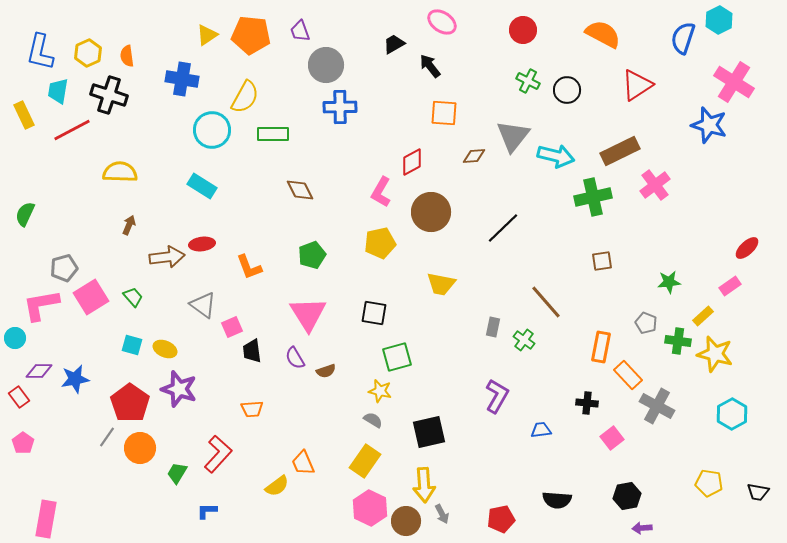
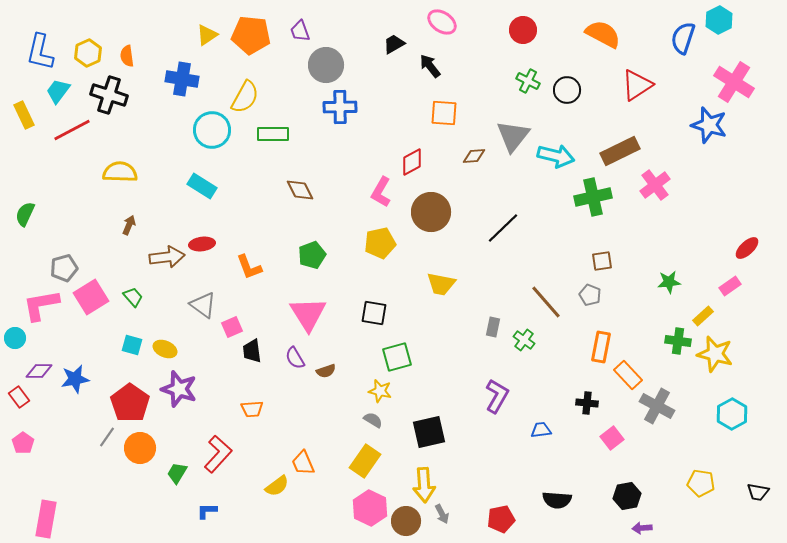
cyan trapezoid at (58, 91): rotated 28 degrees clockwise
gray pentagon at (646, 323): moved 56 px left, 28 px up
yellow pentagon at (709, 483): moved 8 px left
